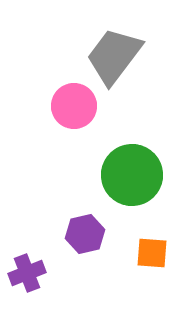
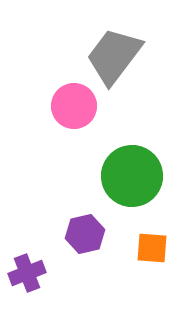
green circle: moved 1 px down
orange square: moved 5 px up
